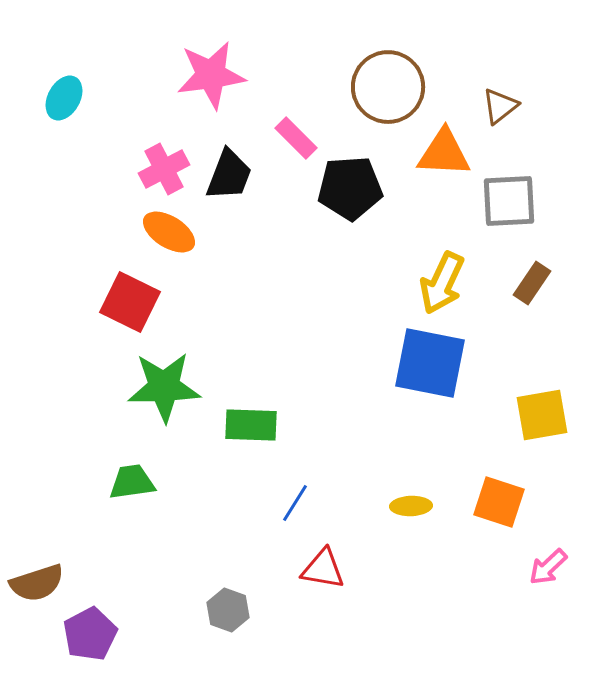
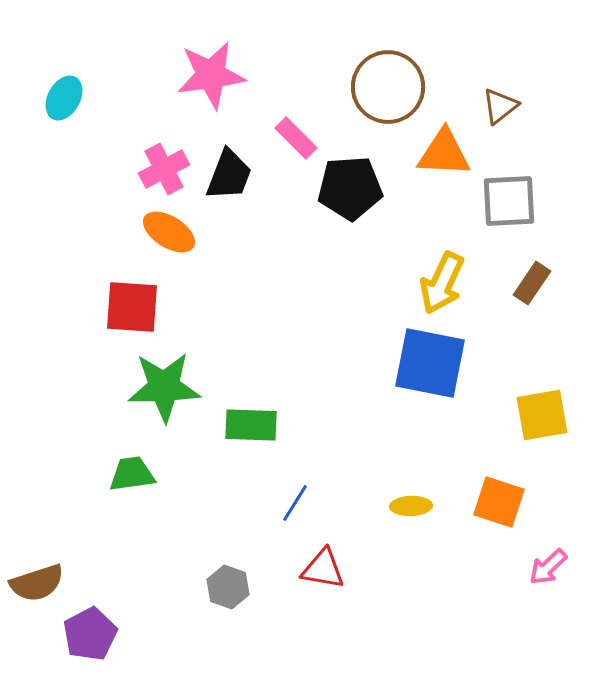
red square: moved 2 px right, 5 px down; rotated 22 degrees counterclockwise
green trapezoid: moved 8 px up
gray hexagon: moved 23 px up
